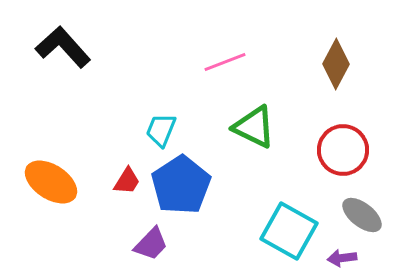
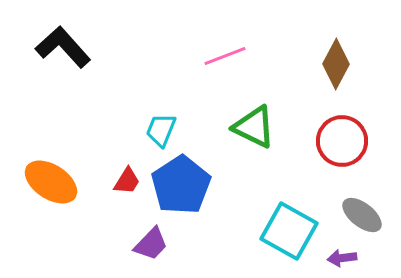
pink line: moved 6 px up
red circle: moved 1 px left, 9 px up
